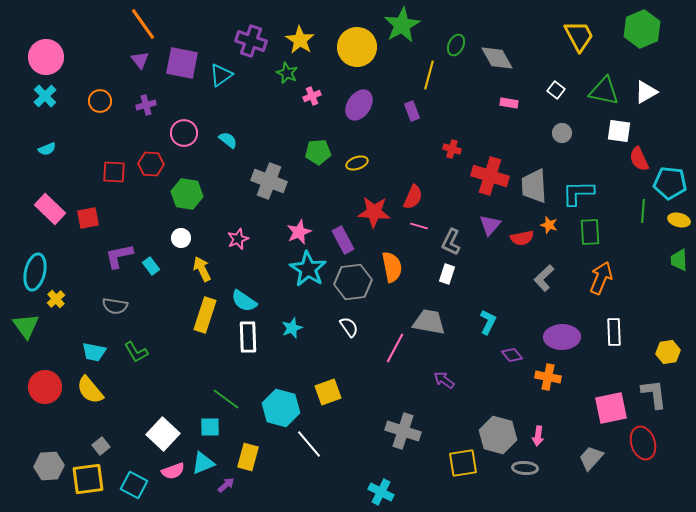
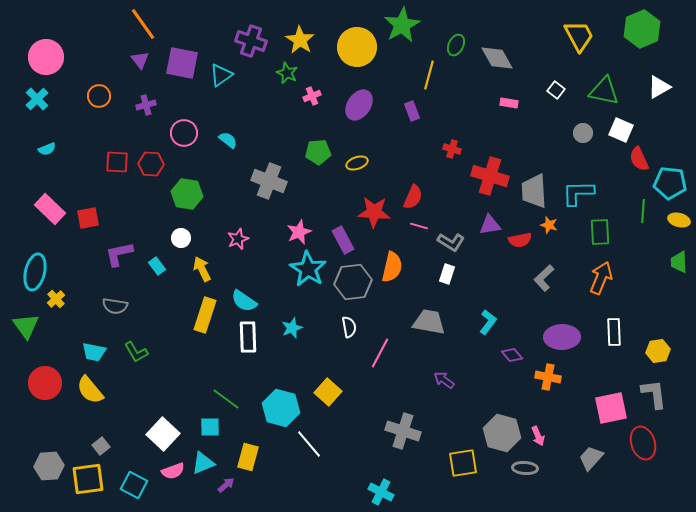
white triangle at (646, 92): moved 13 px right, 5 px up
cyan cross at (45, 96): moved 8 px left, 3 px down
orange circle at (100, 101): moved 1 px left, 5 px up
white square at (619, 131): moved 2 px right, 1 px up; rotated 15 degrees clockwise
gray circle at (562, 133): moved 21 px right
red square at (114, 172): moved 3 px right, 10 px up
gray trapezoid at (534, 186): moved 5 px down
purple triangle at (490, 225): rotated 40 degrees clockwise
green rectangle at (590, 232): moved 10 px right
red semicircle at (522, 238): moved 2 px left, 2 px down
gray L-shape at (451, 242): rotated 84 degrees counterclockwise
purple L-shape at (119, 256): moved 2 px up
green trapezoid at (679, 260): moved 2 px down
cyan rectangle at (151, 266): moved 6 px right
orange semicircle at (392, 267): rotated 24 degrees clockwise
cyan L-shape at (488, 322): rotated 10 degrees clockwise
white semicircle at (349, 327): rotated 25 degrees clockwise
pink line at (395, 348): moved 15 px left, 5 px down
yellow hexagon at (668, 352): moved 10 px left, 1 px up
red circle at (45, 387): moved 4 px up
yellow square at (328, 392): rotated 28 degrees counterclockwise
gray hexagon at (498, 435): moved 4 px right, 2 px up
pink arrow at (538, 436): rotated 30 degrees counterclockwise
